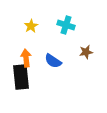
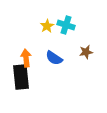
yellow star: moved 16 px right
blue semicircle: moved 1 px right, 3 px up
